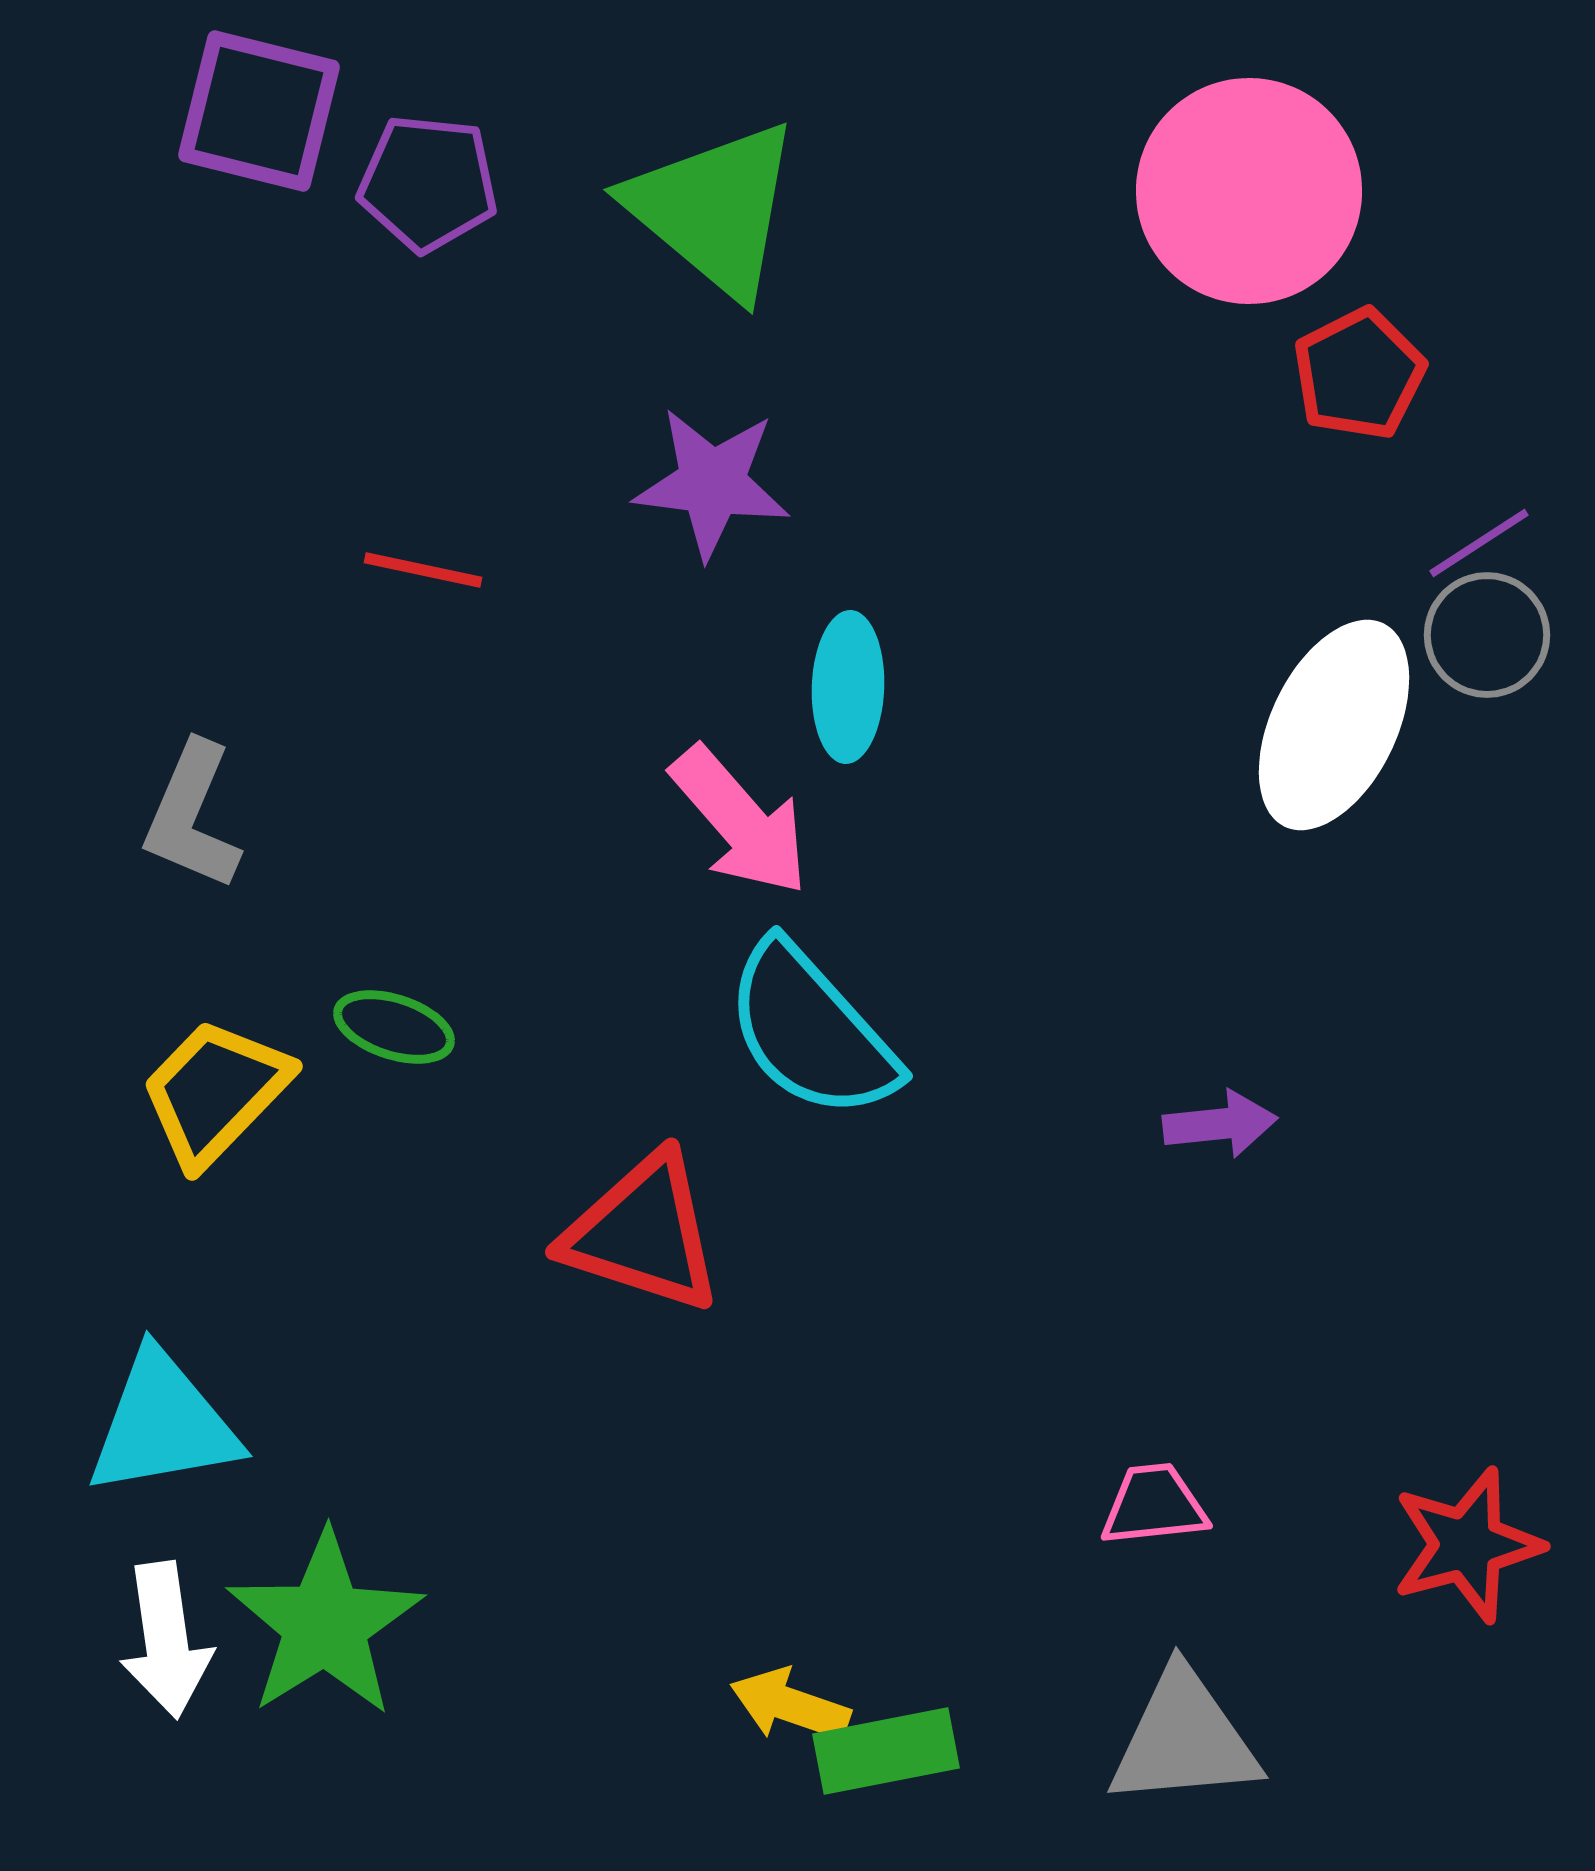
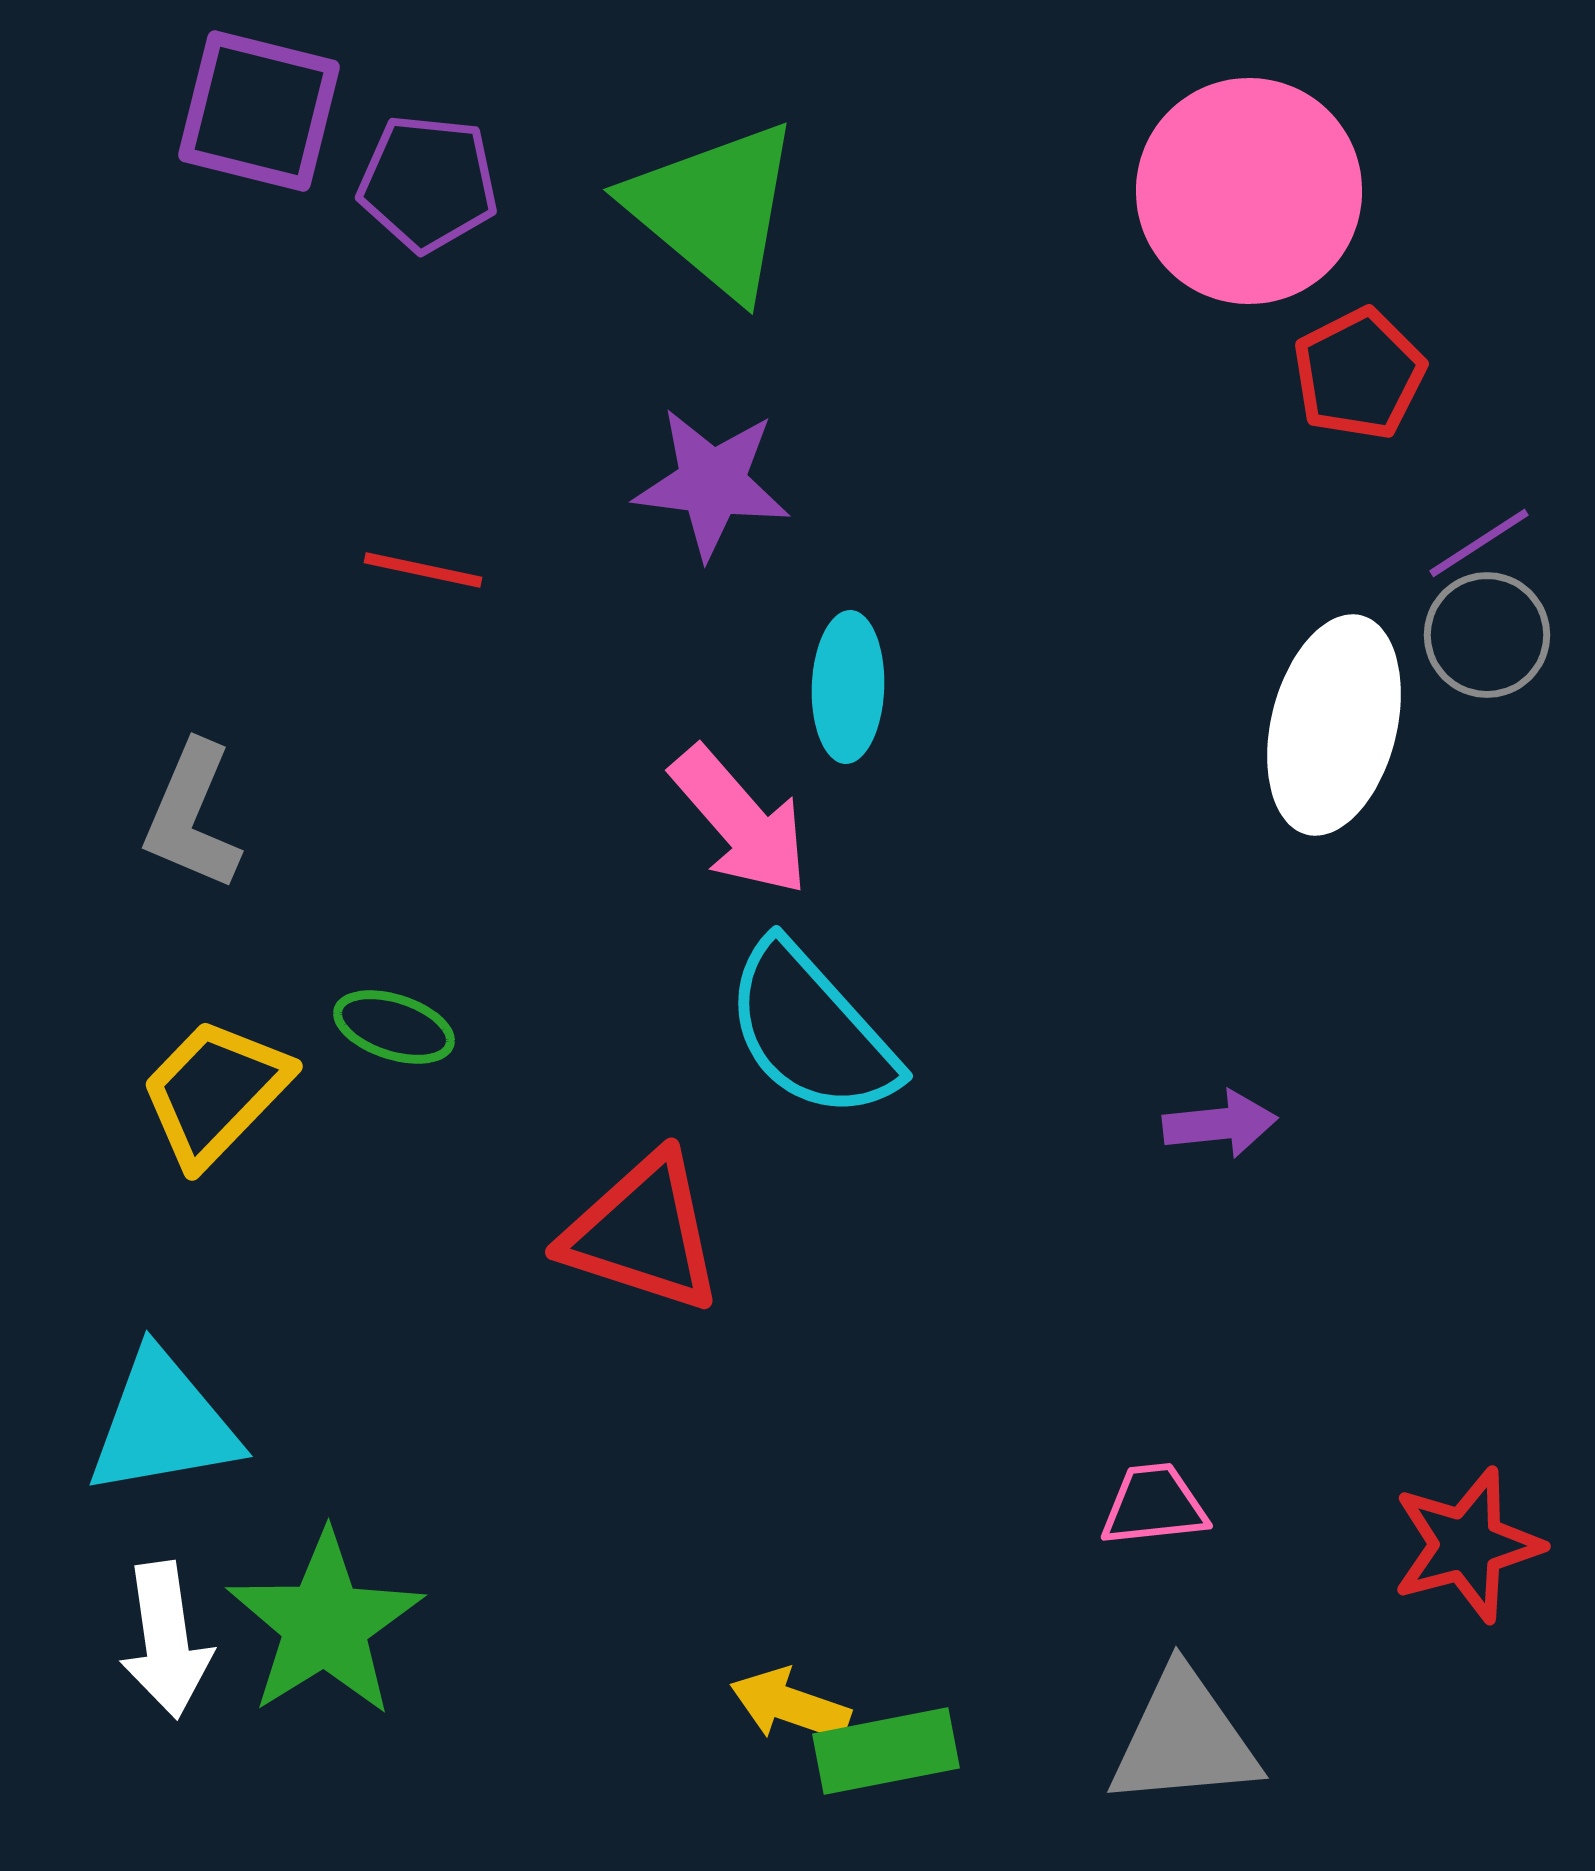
white ellipse: rotated 12 degrees counterclockwise
